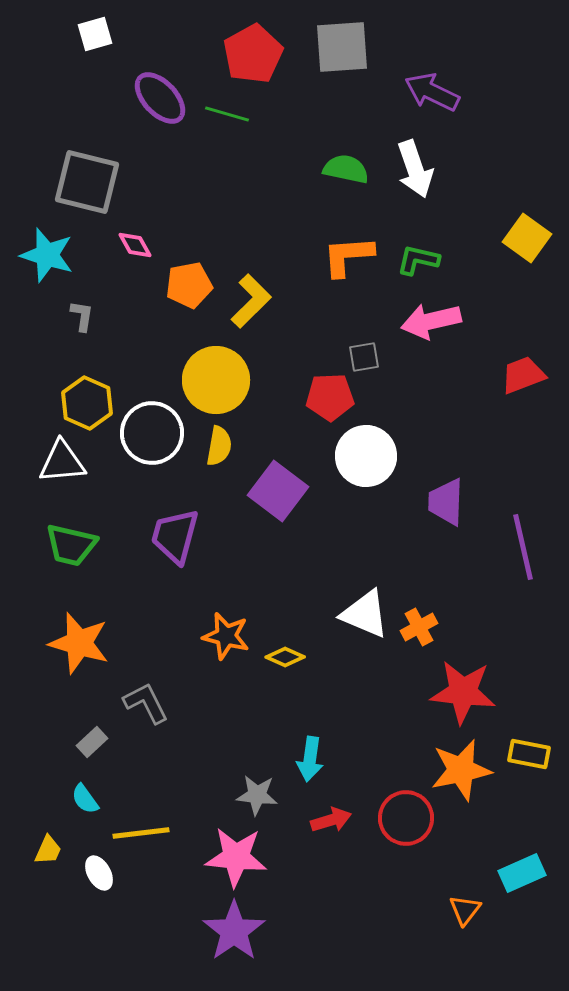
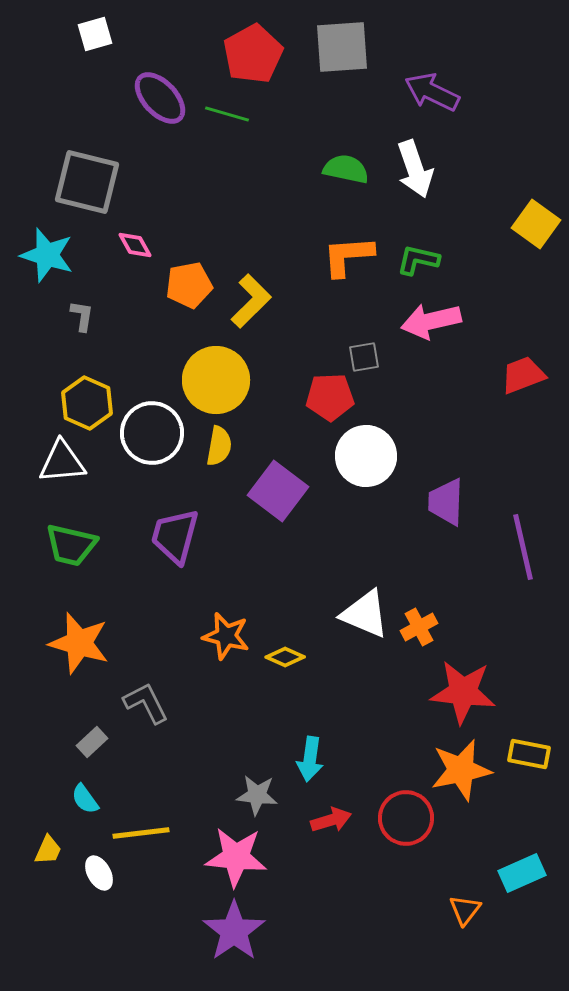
yellow square at (527, 238): moved 9 px right, 14 px up
